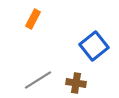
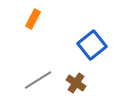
blue square: moved 2 px left, 1 px up
brown cross: rotated 24 degrees clockwise
